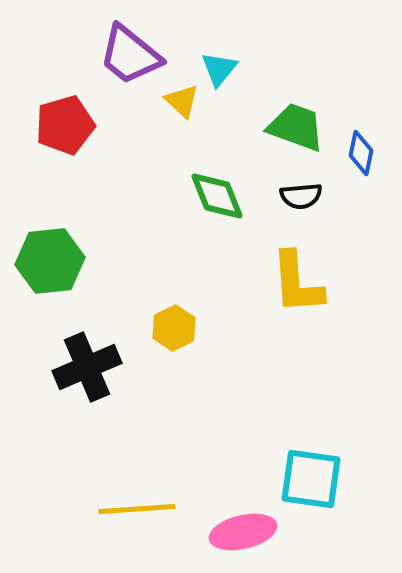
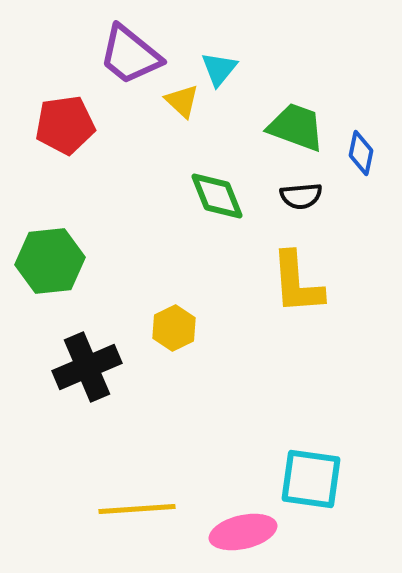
red pentagon: rotated 8 degrees clockwise
